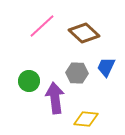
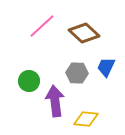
purple arrow: moved 3 px down
